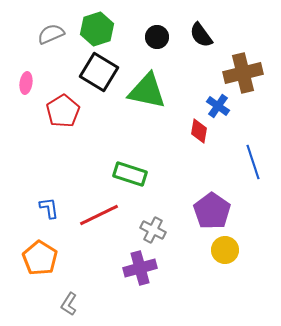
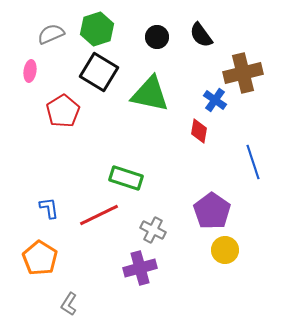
pink ellipse: moved 4 px right, 12 px up
green triangle: moved 3 px right, 3 px down
blue cross: moved 3 px left, 6 px up
green rectangle: moved 4 px left, 4 px down
